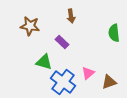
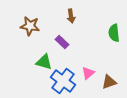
blue cross: moved 1 px up
